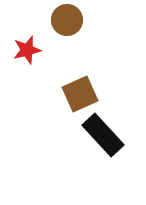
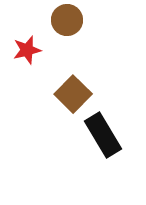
brown square: moved 7 px left; rotated 21 degrees counterclockwise
black rectangle: rotated 12 degrees clockwise
